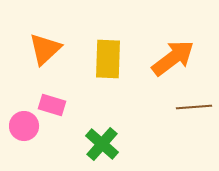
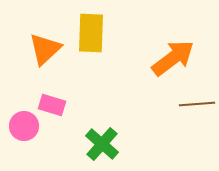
yellow rectangle: moved 17 px left, 26 px up
brown line: moved 3 px right, 3 px up
